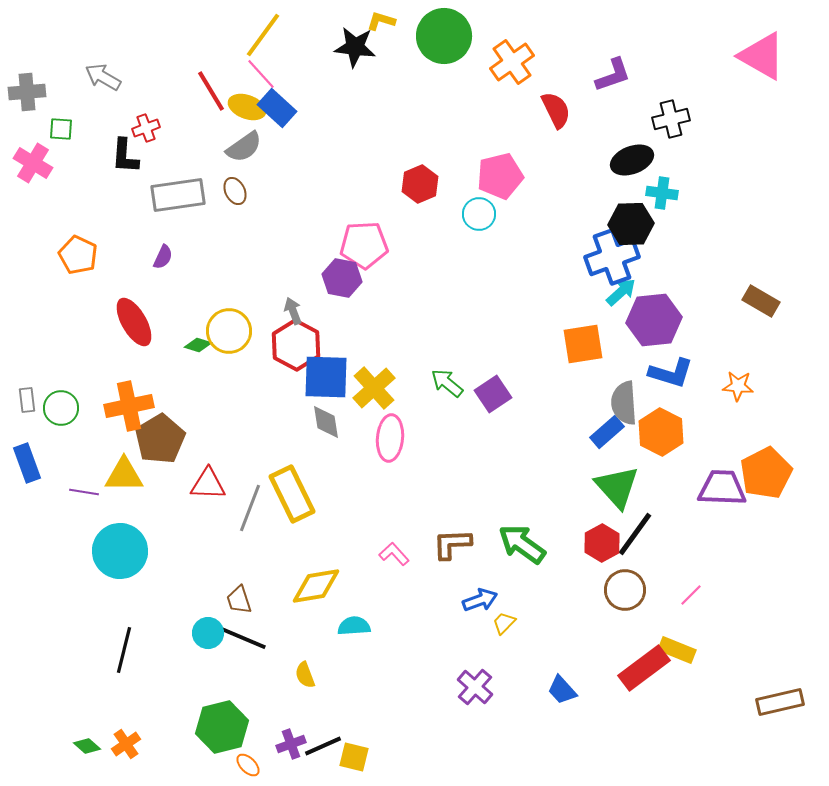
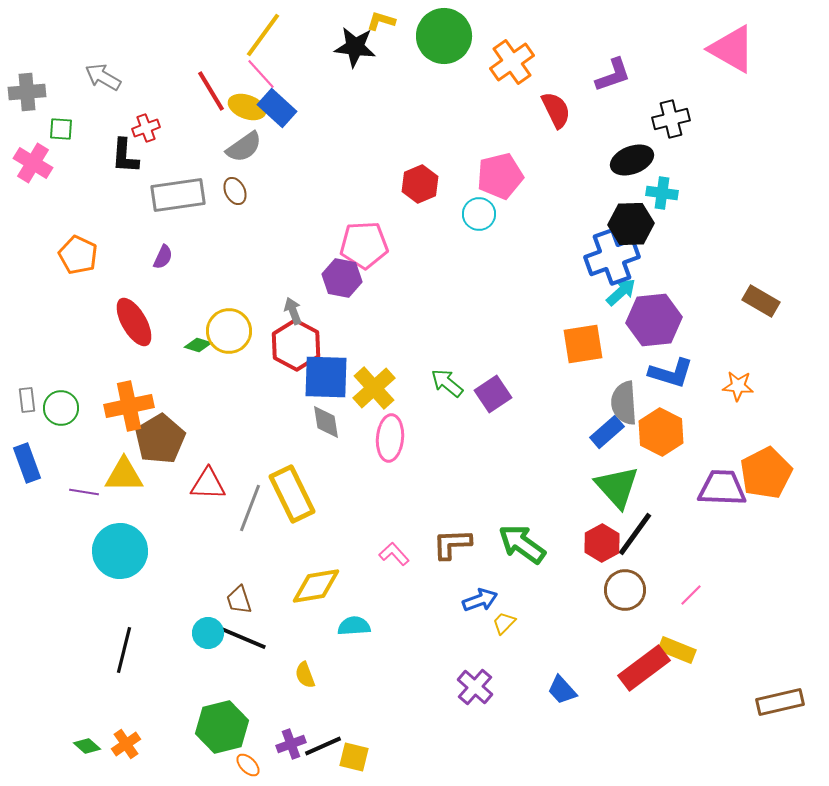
pink triangle at (762, 56): moved 30 px left, 7 px up
